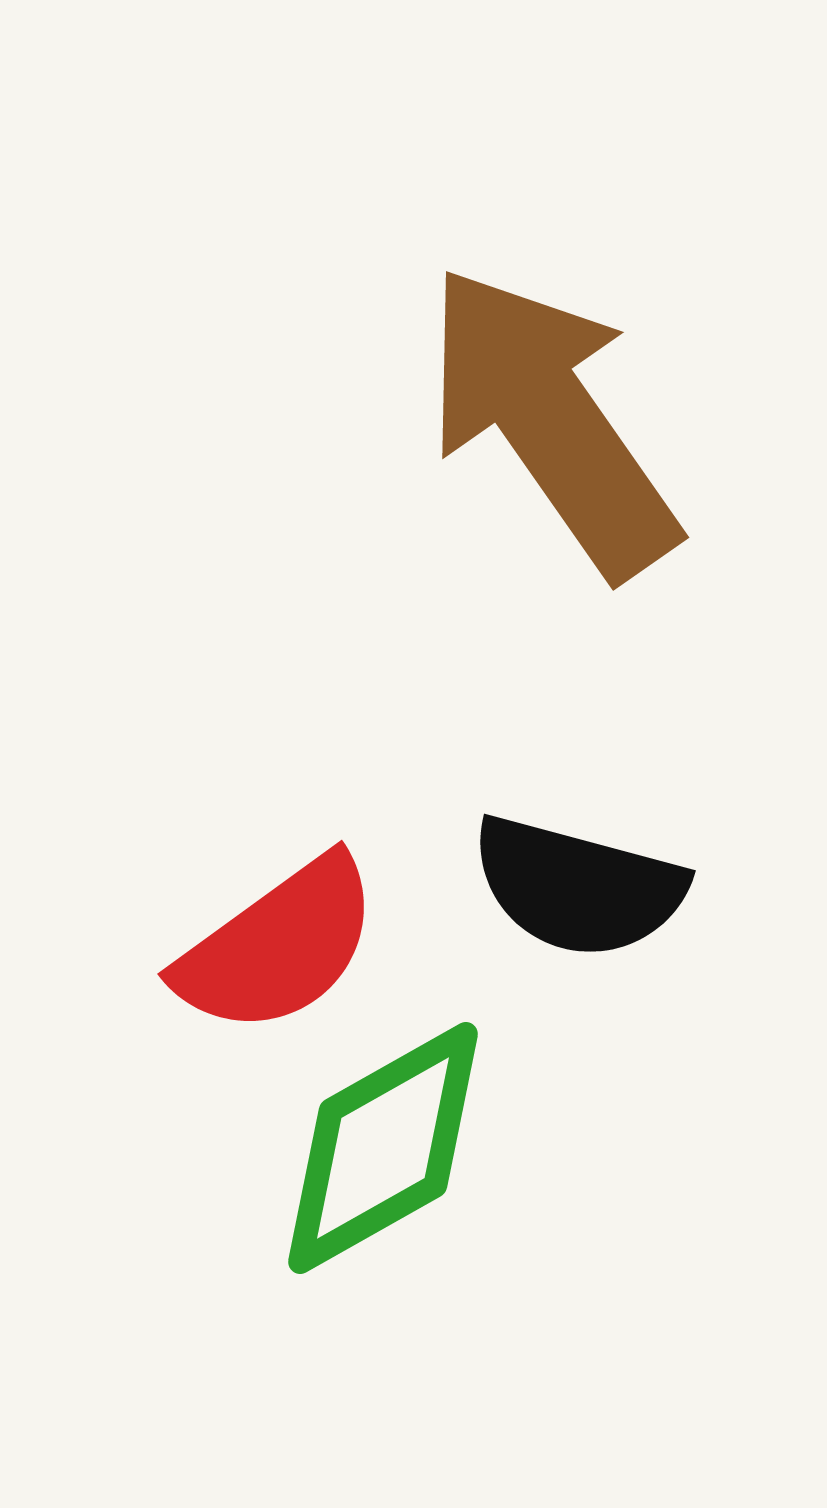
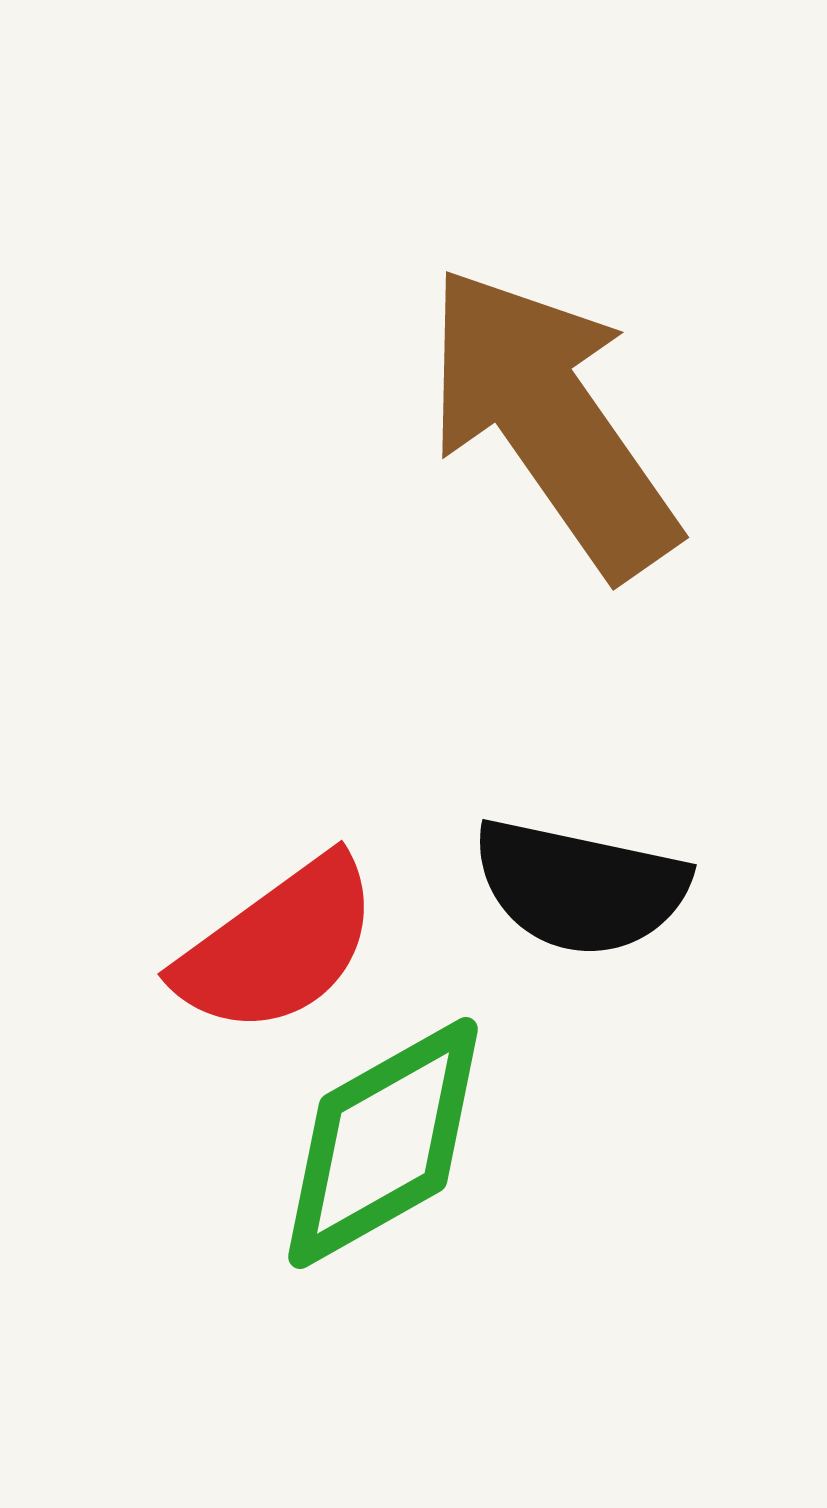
black semicircle: moved 2 px right; rotated 3 degrees counterclockwise
green diamond: moved 5 px up
